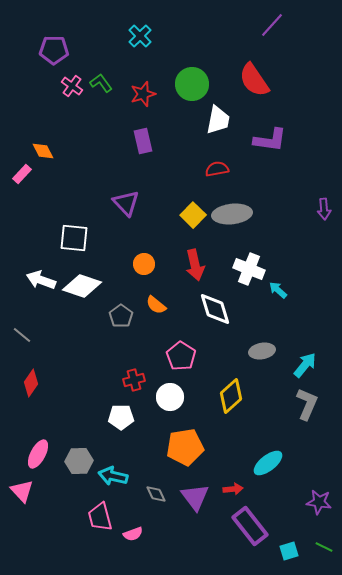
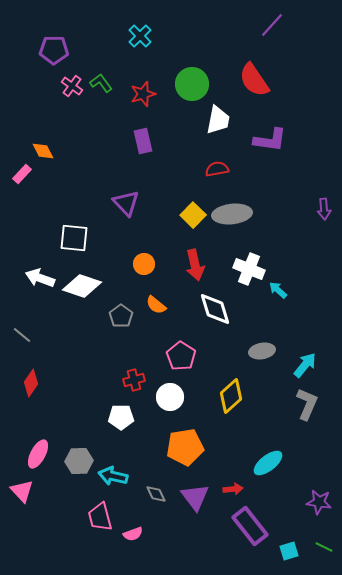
white arrow at (41, 280): moved 1 px left, 2 px up
